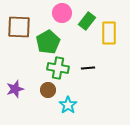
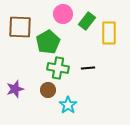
pink circle: moved 1 px right, 1 px down
brown square: moved 1 px right
